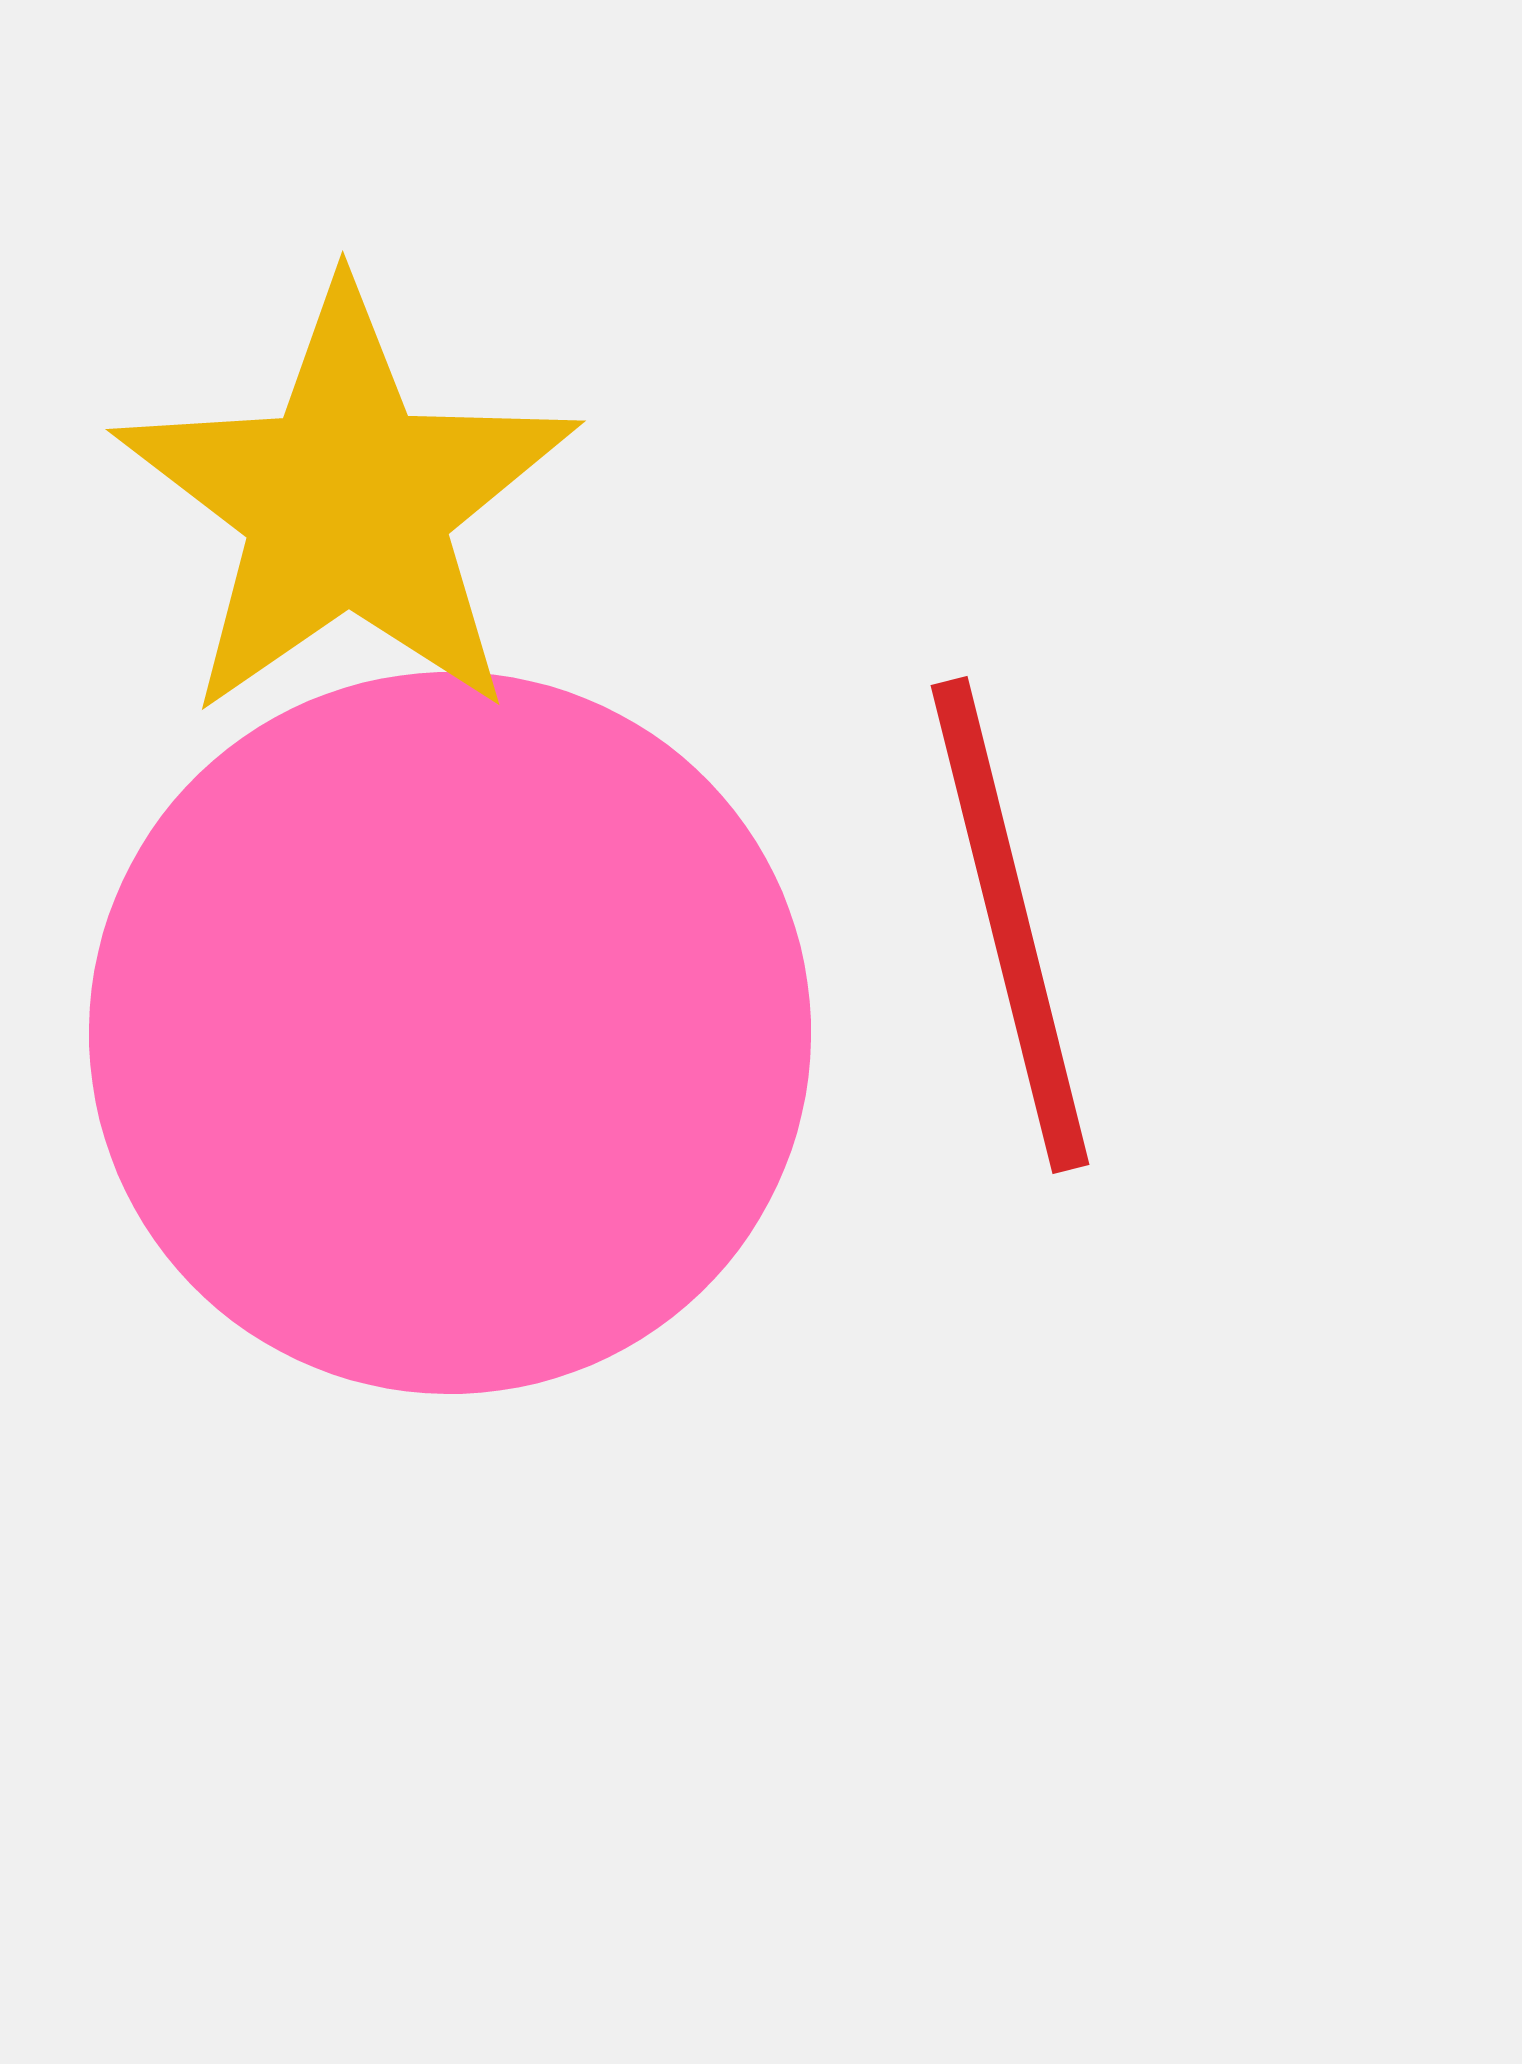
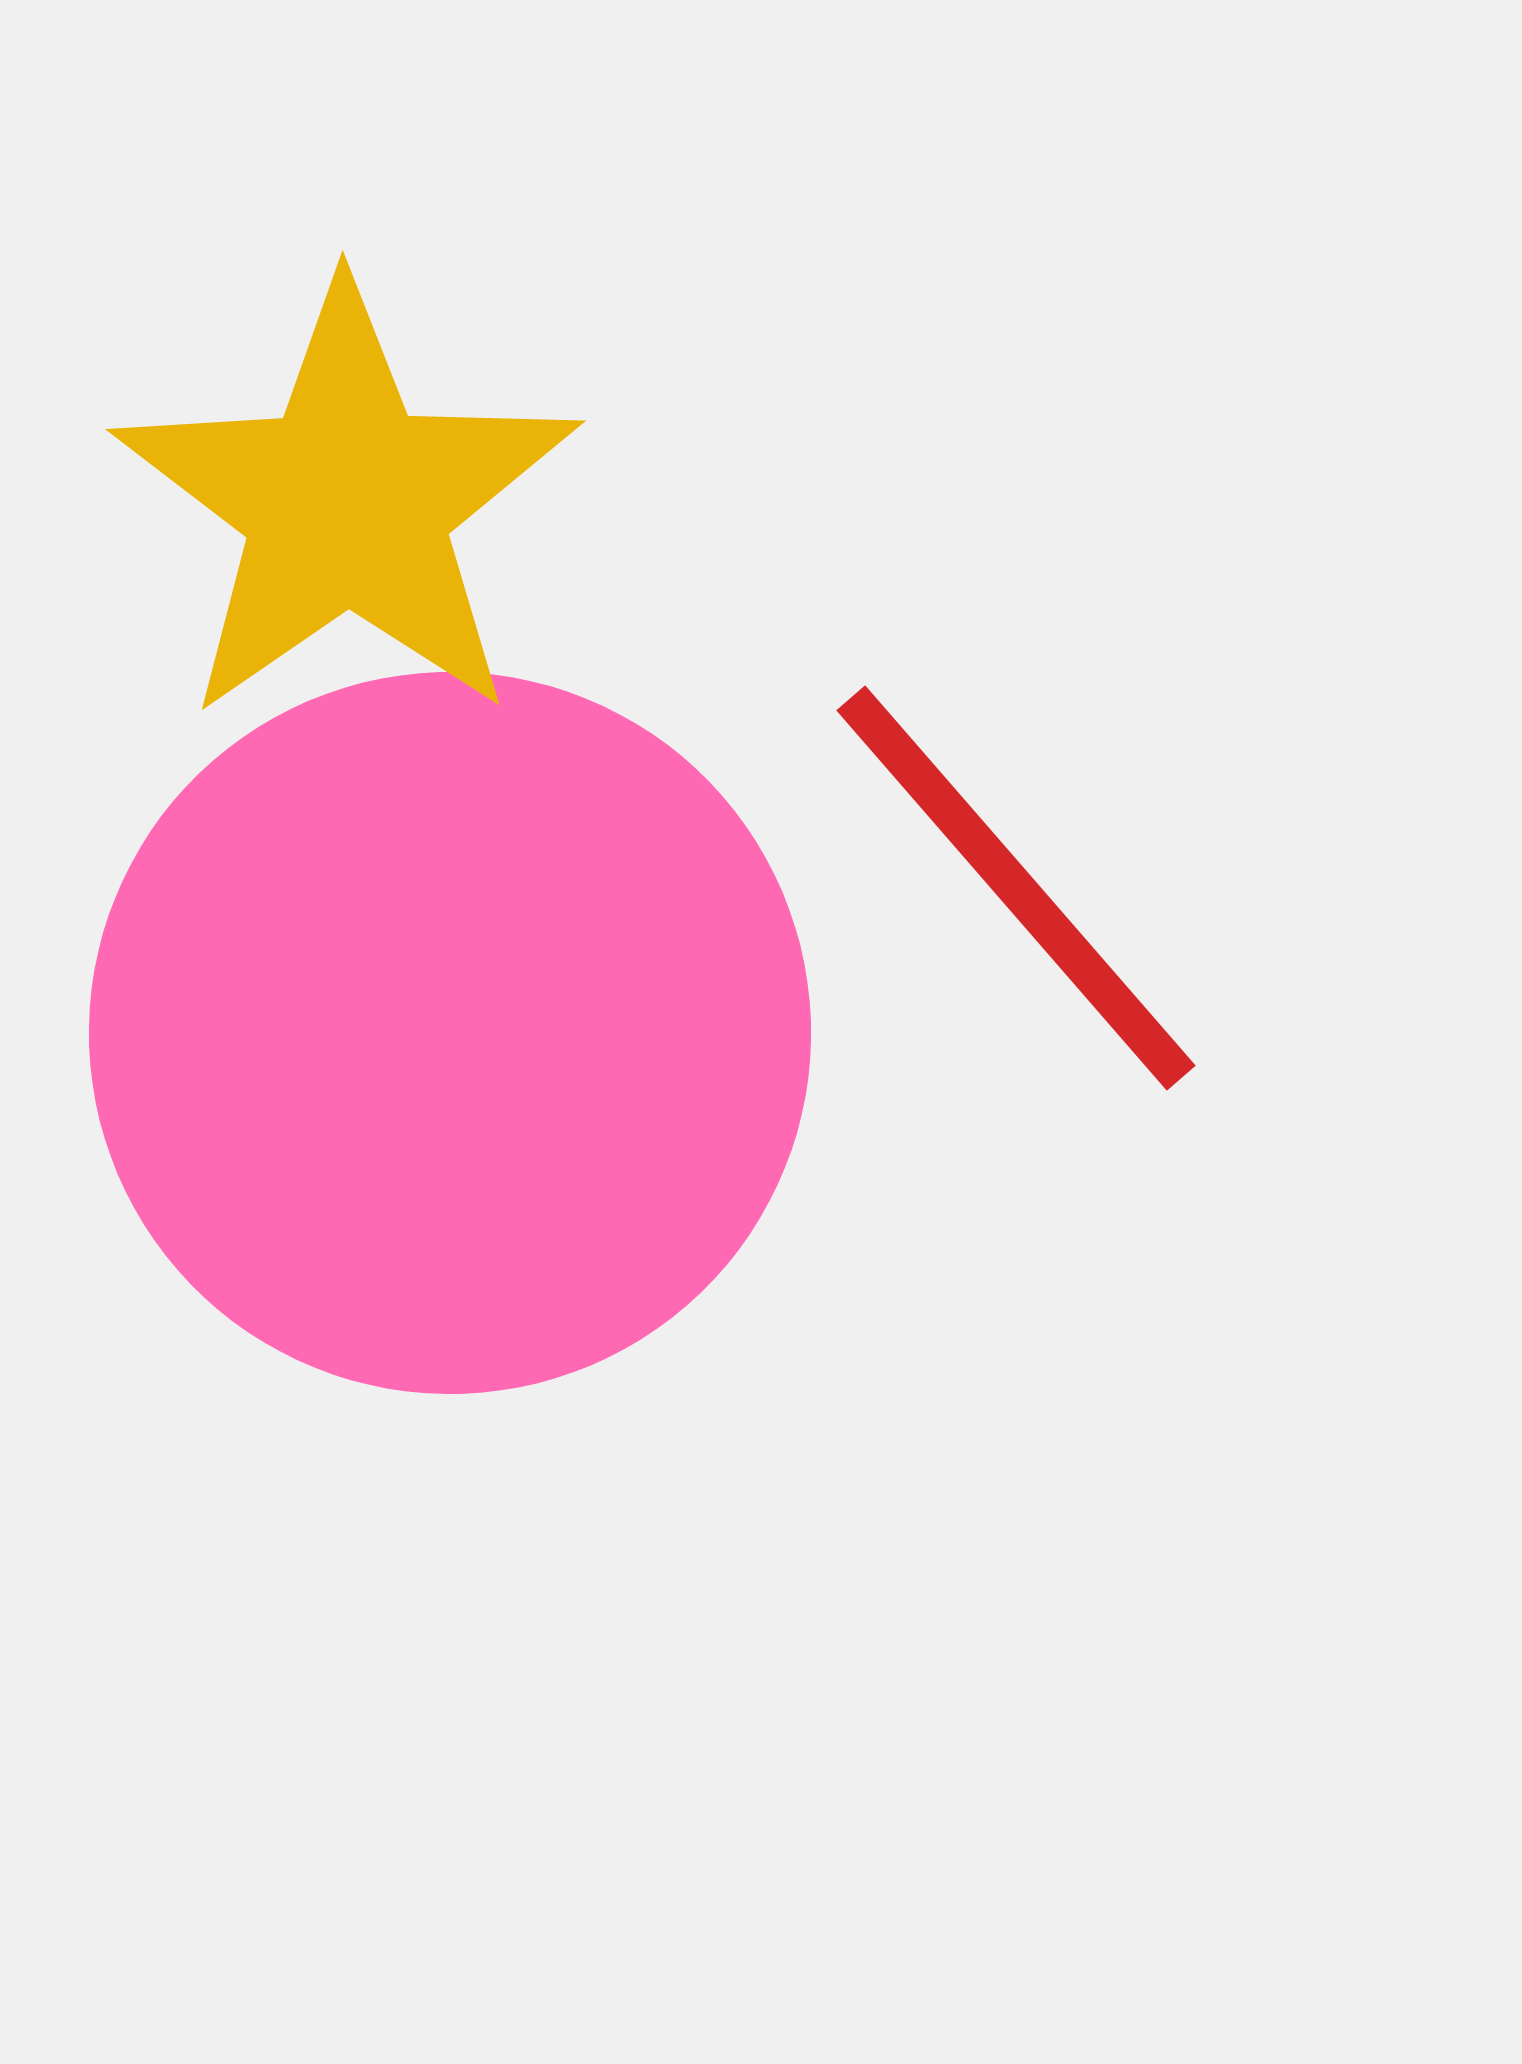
red line: moved 6 px right, 37 px up; rotated 27 degrees counterclockwise
